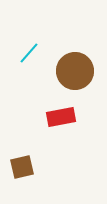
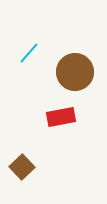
brown circle: moved 1 px down
brown square: rotated 30 degrees counterclockwise
